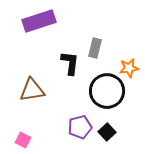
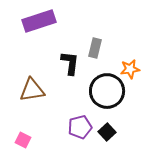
orange star: moved 1 px right, 1 px down
